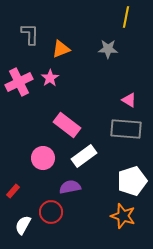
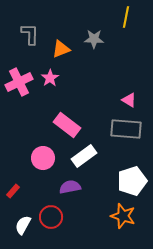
gray star: moved 14 px left, 10 px up
red circle: moved 5 px down
